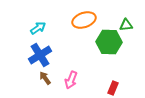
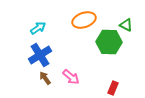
green triangle: rotated 32 degrees clockwise
pink arrow: moved 3 px up; rotated 72 degrees counterclockwise
